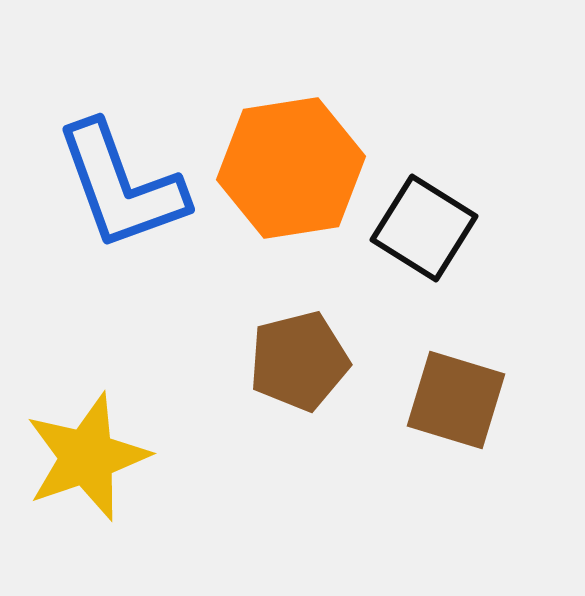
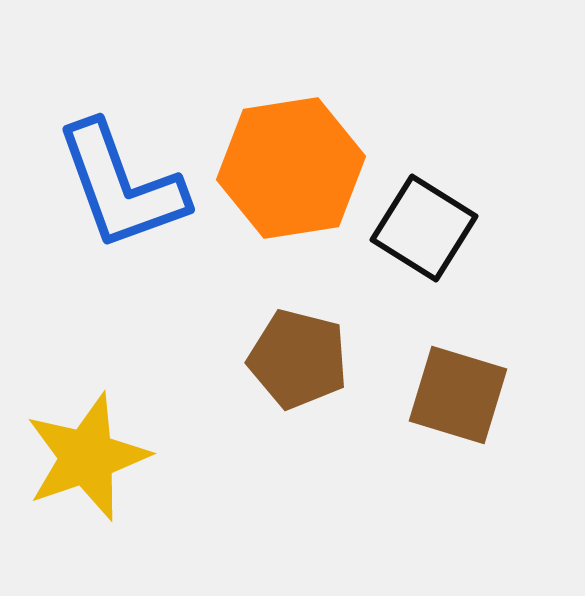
brown pentagon: moved 1 px left, 2 px up; rotated 28 degrees clockwise
brown square: moved 2 px right, 5 px up
